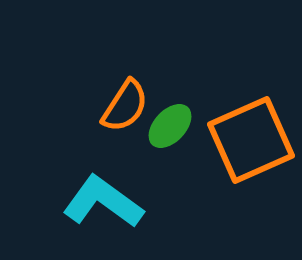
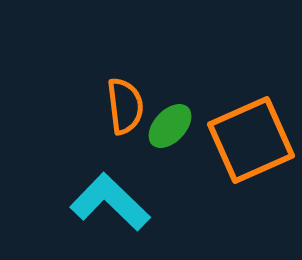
orange semicircle: rotated 40 degrees counterclockwise
cyan L-shape: moved 7 px right; rotated 8 degrees clockwise
